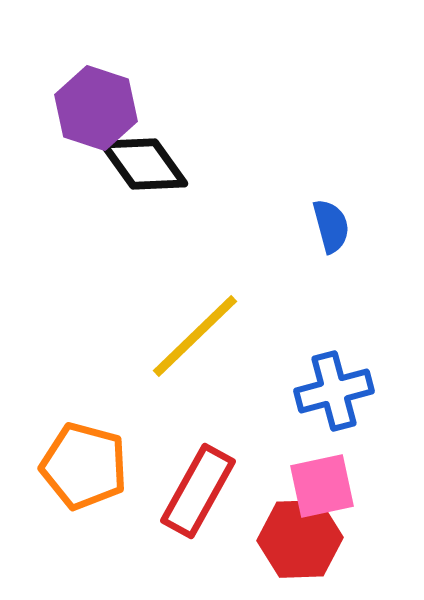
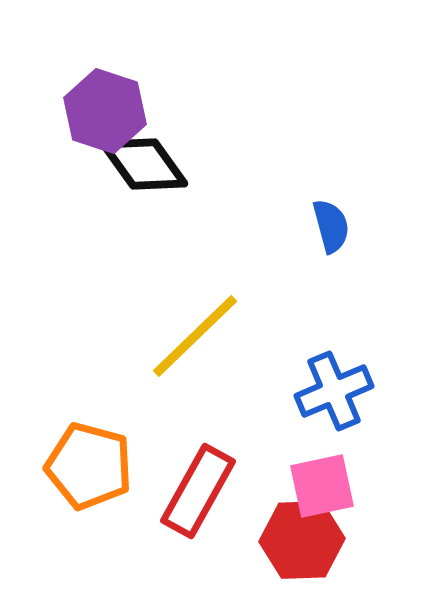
purple hexagon: moved 9 px right, 3 px down
blue cross: rotated 8 degrees counterclockwise
orange pentagon: moved 5 px right
red hexagon: moved 2 px right, 1 px down
